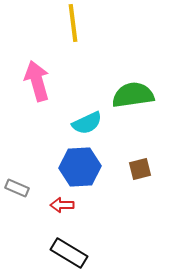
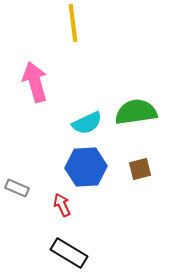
pink arrow: moved 2 px left, 1 px down
green semicircle: moved 3 px right, 17 px down
blue hexagon: moved 6 px right
red arrow: rotated 65 degrees clockwise
